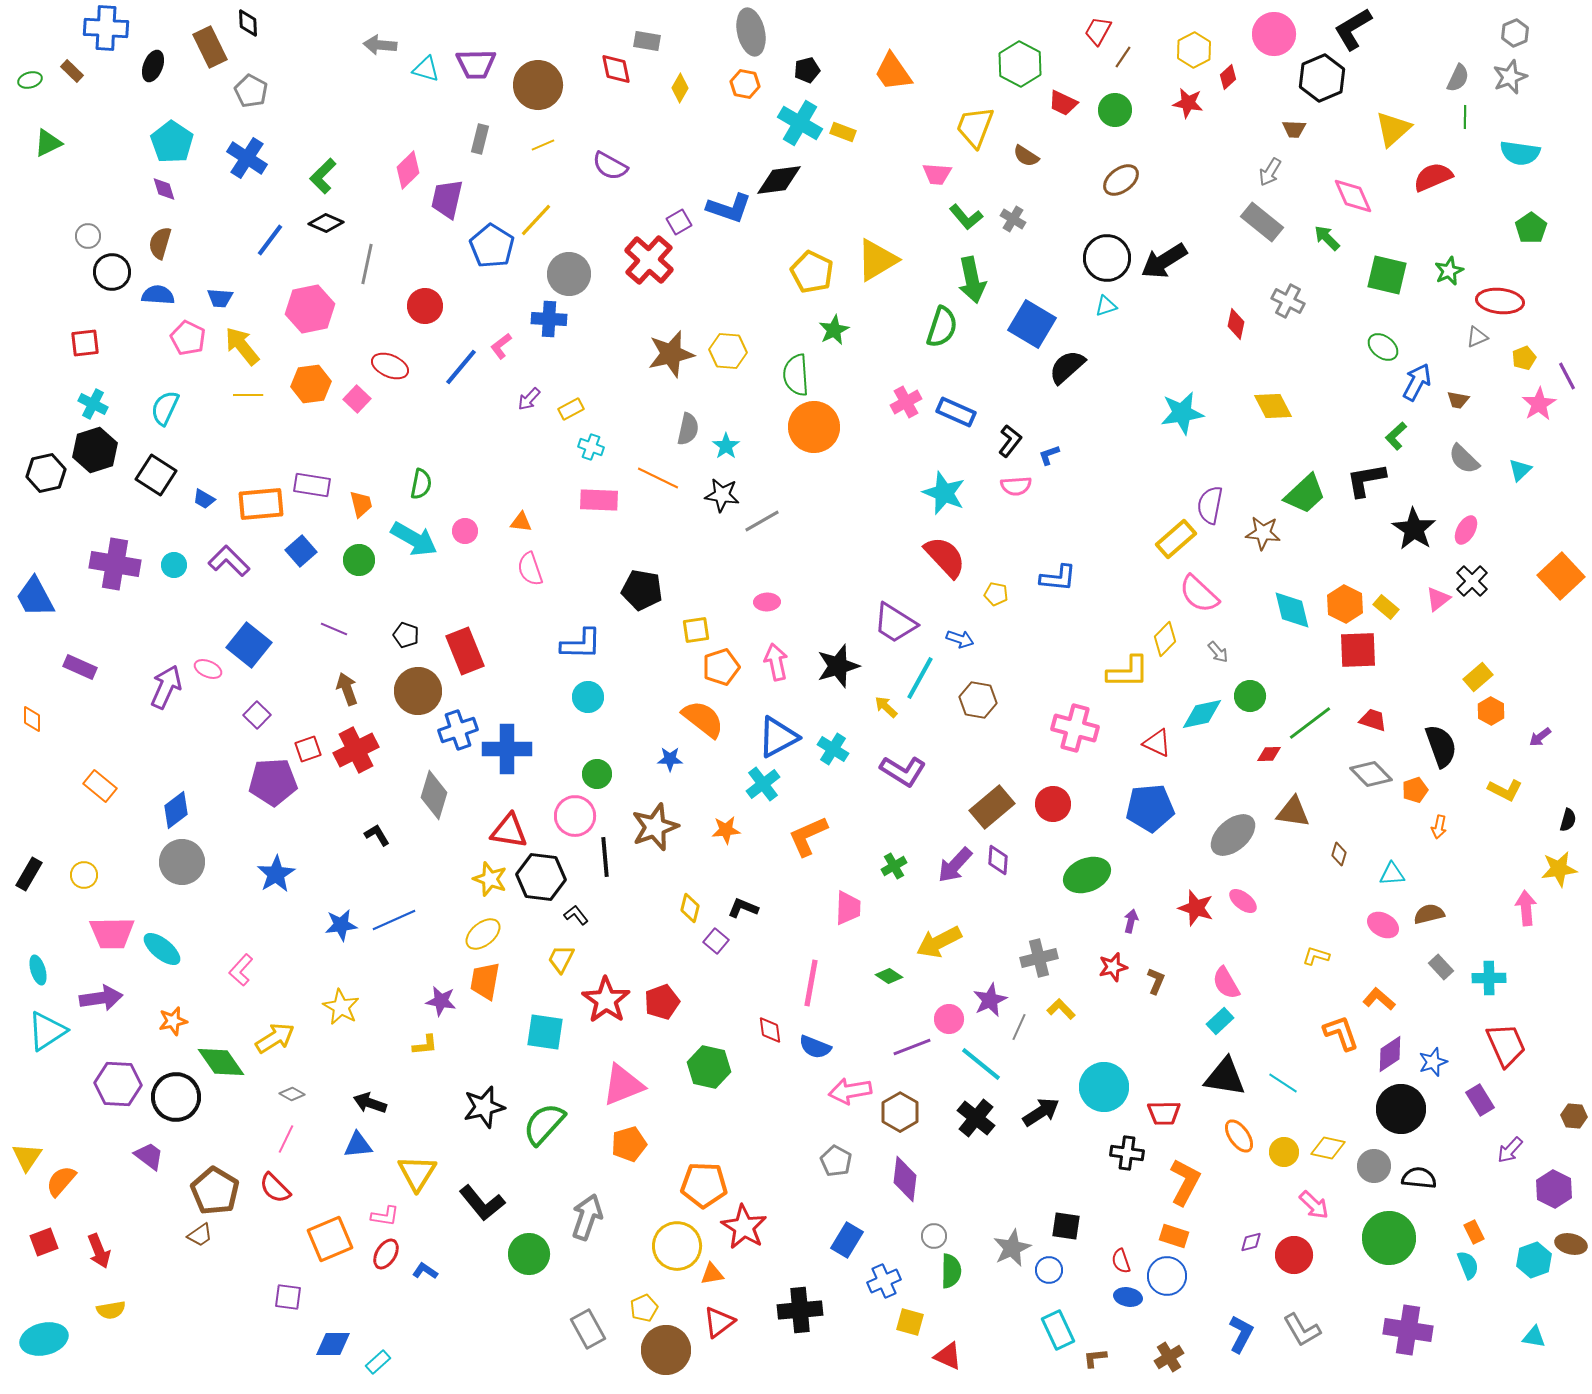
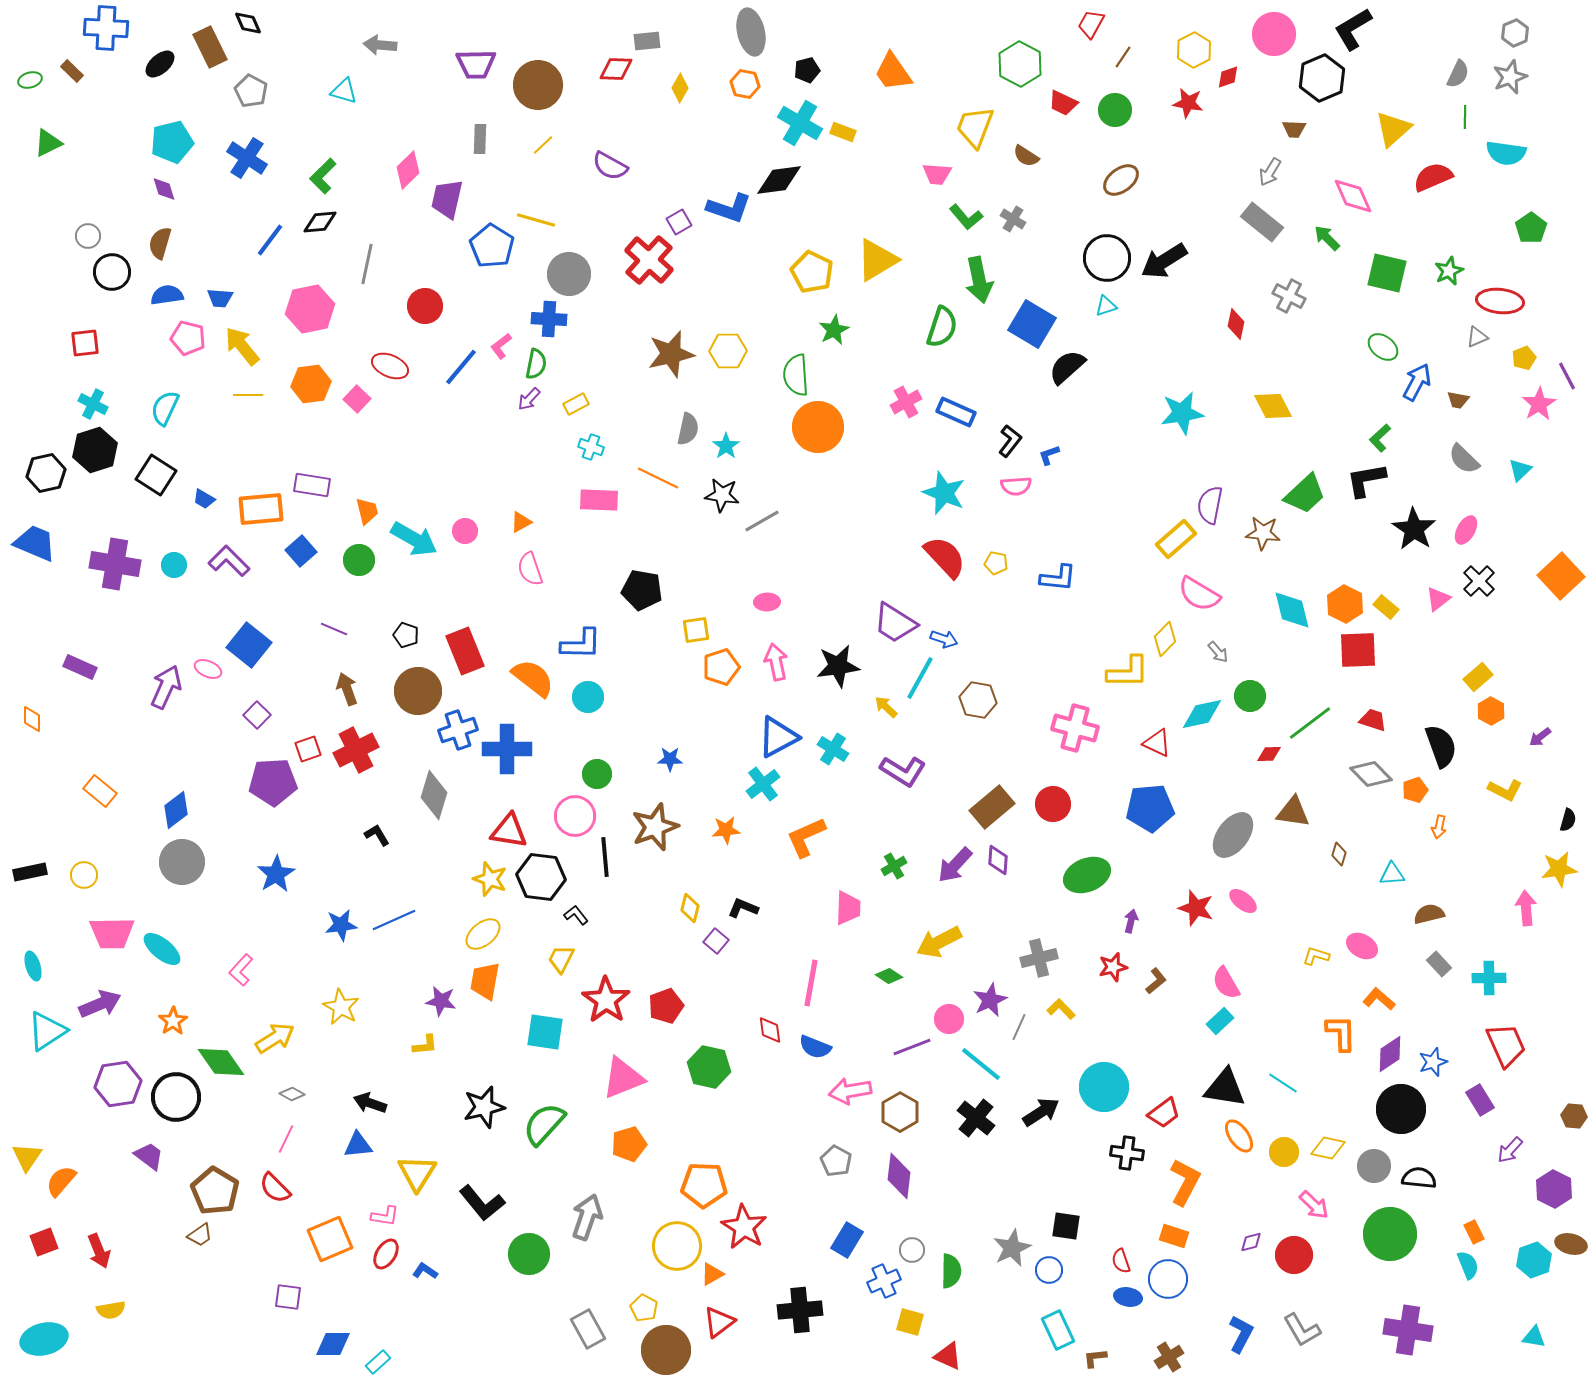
black diamond at (248, 23): rotated 20 degrees counterclockwise
red trapezoid at (1098, 31): moved 7 px left, 7 px up
gray rectangle at (647, 41): rotated 16 degrees counterclockwise
black ellipse at (153, 66): moved 7 px right, 2 px up; rotated 28 degrees clockwise
cyan triangle at (426, 69): moved 82 px left, 22 px down
red diamond at (616, 69): rotated 76 degrees counterclockwise
red diamond at (1228, 77): rotated 25 degrees clockwise
gray semicircle at (1458, 78): moved 4 px up
gray rectangle at (480, 139): rotated 12 degrees counterclockwise
cyan pentagon at (172, 142): rotated 24 degrees clockwise
yellow line at (543, 145): rotated 20 degrees counterclockwise
cyan semicircle at (1520, 153): moved 14 px left
yellow line at (536, 220): rotated 63 degrees clockwise
black diamond at (326, 223): moved 6 px left, 1 px up; rotated 28 degrees counterclockwise
green square at (1387, 275): moved 2 px up
green arrow at (972, 280): moved 7 px right
blue semicircle at (158, 295): moved 9 px right; rotated 12 degrees counterclockwise
gray cross at (1288, 301): moved 1 px right, 5 px up
pink pentagon at (188, 338): rotated 12 degrees counterclockwise
yellow hexagon at (728, 351): rotated 6 degrees counterclockwise
yellow rectangle at (571, 409): moved 5 px right, 5 px up
orange circle at (814, 427): moved 4 px right
green L-shape at (1396, 436): moved 16 px left, 2 px down
green semicircle at (421, 484): moved 115 px right, 120 px up
orange rectangle at (261, 504): moved 5 px down
orange trapezoid at (361, 504): moved 6 px right, 7 px down
orange triangle at (521, 522): rotated 35 degrees counterclockwise
black cross at (1472, 581): moved 7 px right
yellow pentagon at (996, 594): moved 31 px up
pink semicircle at (1199, 594): rotated 12 degrees counterclockwise
blue trapezoid at (35, 597): moved 54 px up; rotated 141 degrees clockwise
blue arrow at (960, 639): moved 16 px left
black star at (838, 666): rotated 9 degrees clockwise
orange semicircle at (703, 719): moved 170 px left, 41 px up
orange rectangle at (100, 786): moved 5 px down
gray ellipse at (1233, 835): rotated 12 degrees counterclockwise
orange L-shape at (808, 836): moved 2 px left, 1 px down
black rectangle at (29, 874): moved 1 px right, 2 px up; rotated 48 degrees clockwise
pink ellipse at (1383, 925): moved 21 px left, 21 px down
gray rectangle at (1441, 967): moved 2 px left, 3 px up
cyan ellipse at (38, 970): moved 5 px left, 4 px up
brown L-shape at (1156, 981): rotated 28 degrees clockwise
purple arrow at (101, 998): moved 1 px left, 6 px down; rotated 15 degrees counterclockwise
red pentagon at (662, 1002): moved 4 px right, 4 px down
orange star at (173, 1021): rotated 20 degrees counterclockwise
orange L-shape at (1341, 1033): rotated 18 degrees clockwise
black triangle at (1225, 1077): moved 11 px down
purple hexagon at (118, 1084): rotated 12 degrees counterclockwise
pink triangle at (623, 1085): moved 7 px up
red trapezoid at (1164, 1113): rotated 36 degrees counterclockwise
purple diamond at (905, 1179): moved 6 px left, 3 px up
gray circle at (934, 1236): moved 22 px left, 14 px down
green circle at (1389, 1238): moved 1 px right, 4 px up
orange triangle at (712, 1274): rotated 20 degrees counterclockwise
blue circle at (1167, 1276): moved 1 px right, 3 px down
yellow pentagon at (644, 1308): rotated 20 degrees counterclockwise
